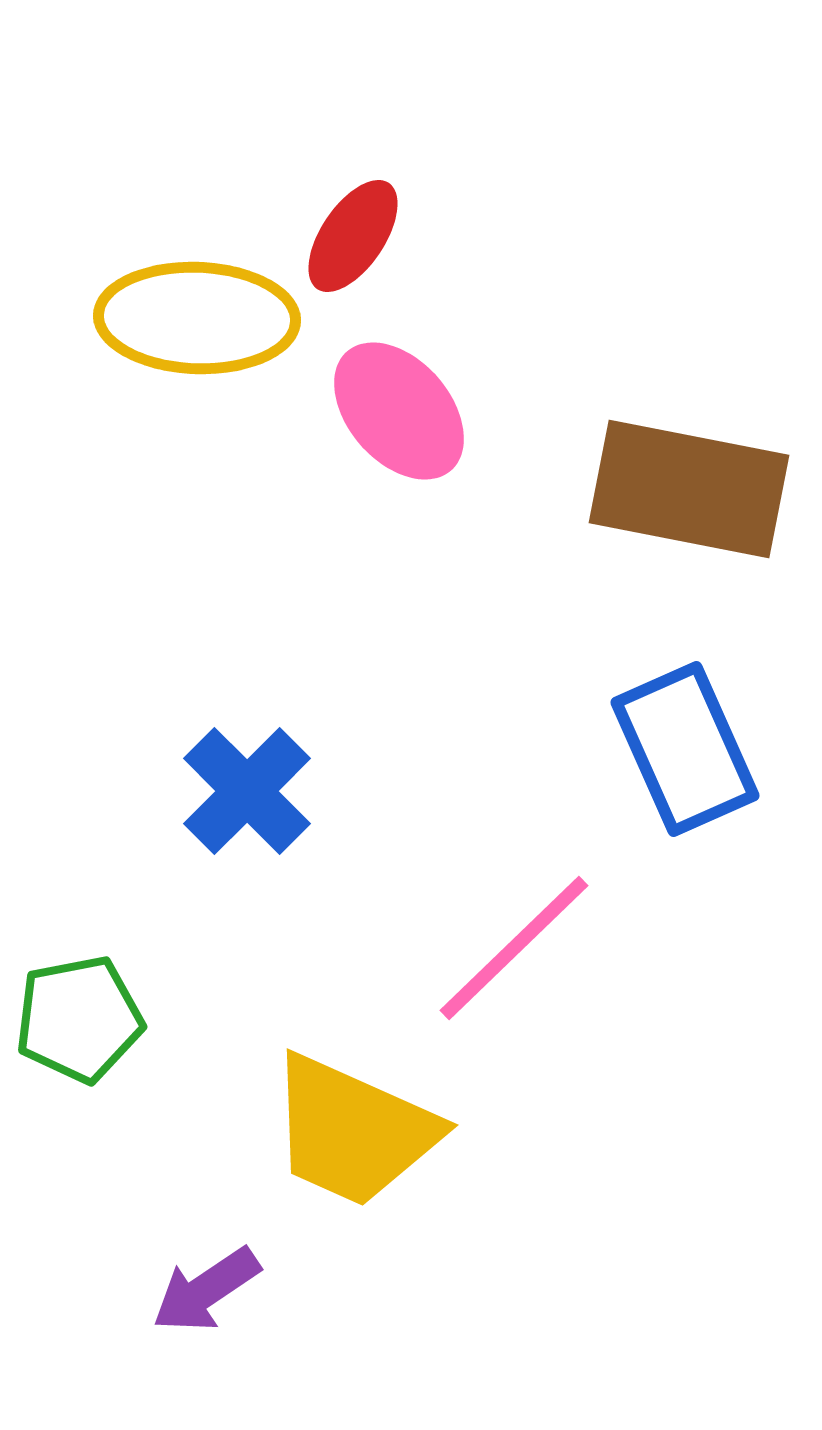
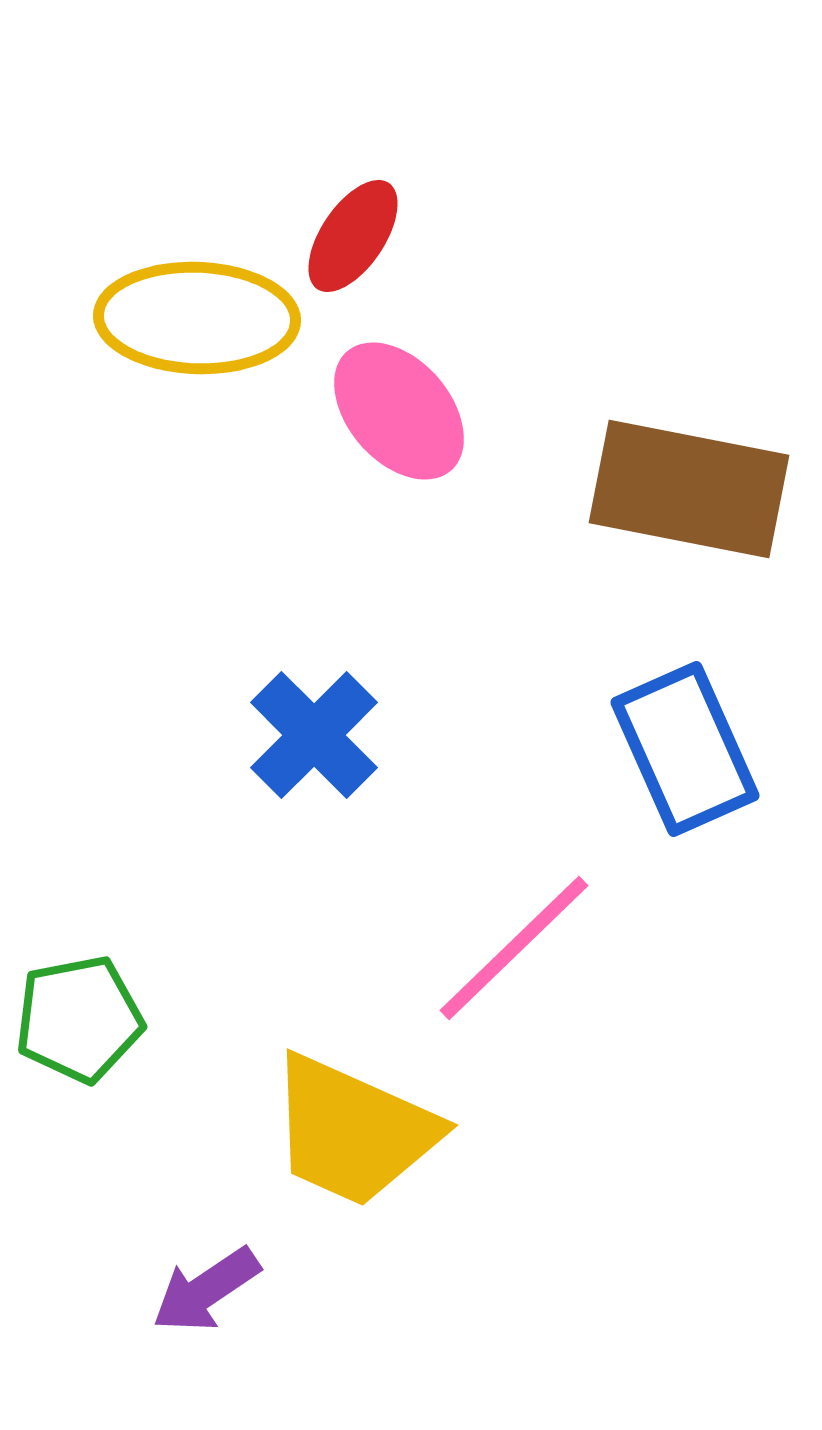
blue cross: moved 67 px right, 56 px up
